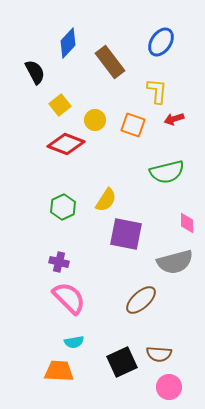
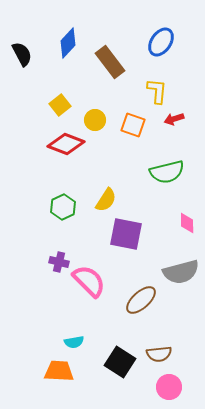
black semicircle: moved 13 px left, 18 px up
gray semicircle: moved 6 px right, 10 px down
pink semicircle: moved 20 px right, 17 px up
brown semicircle: rotated 10 degrees counterclockwise
black square: moved 2 px left; rotated 32 degrees counterclockwise
